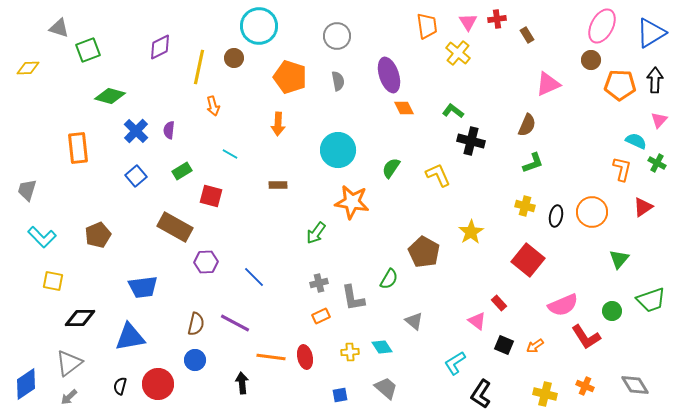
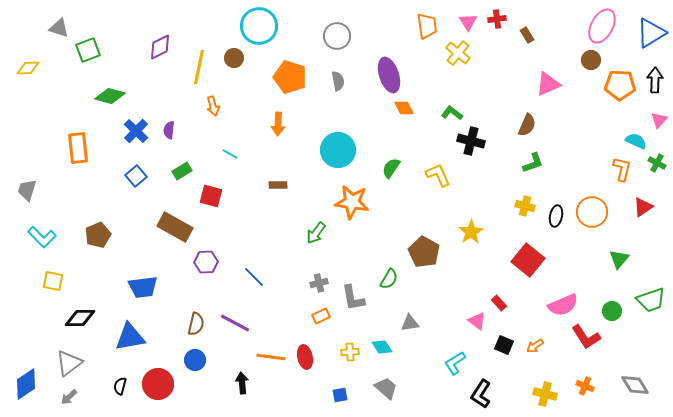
green L-shape at (453, 111): moved 1 px left, 2 px down
gray triangle at (414, 321): moved 4 px left, 2 px down; rotated 48 degrees counterclockwise
